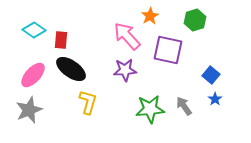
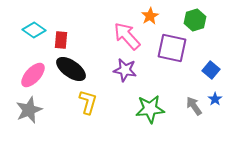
purple square: moved 4 px right, 2 px up
purple star: rotated 15 degrees clockwise
blue square: moved 5 px up
gray arrow: moved 10 px right
